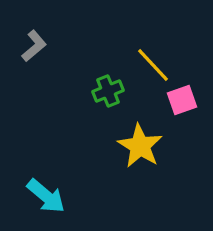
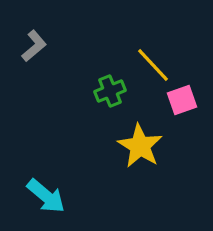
green cross: moved 2 px right
